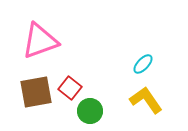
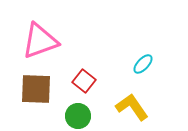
red square: moved 14 px right, 7 px up
brown square: moved 3 px up; rotated 12 degrees clockwise
yellow L-shape: moved 14 px left, 7 px down
green circle: moved 12 px left, 5 px down
